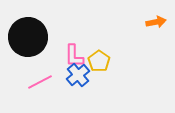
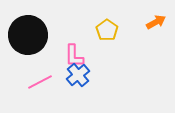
orange arrow: rotated 18 degrees counterclockwise
black circle: moved 2 px up
yellow pentagon: moved 8 px right, 31 px up
